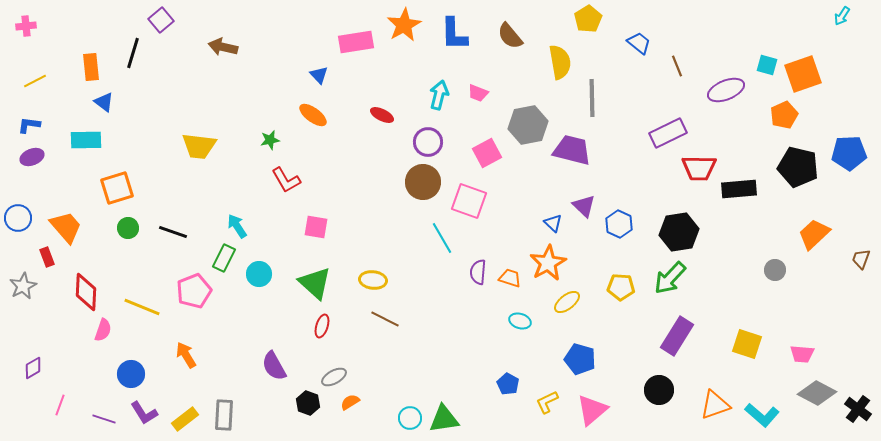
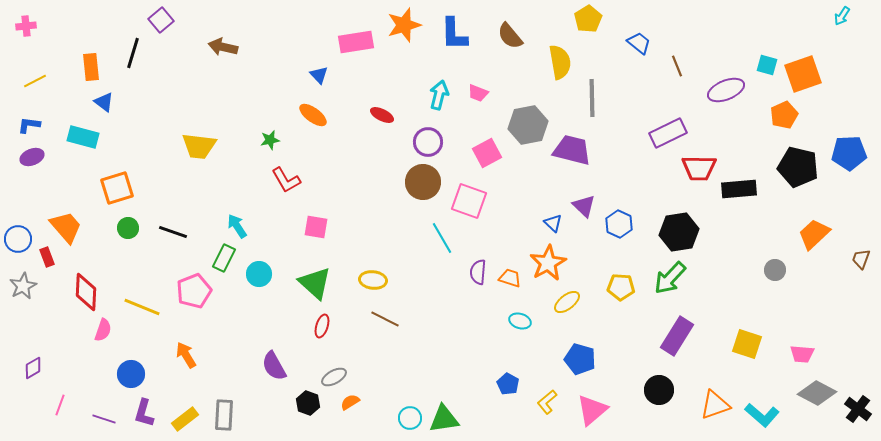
orange star at (404, 25): rotated 12 degrees clockwise
cyan rectangle at (86, 140): moved 3 px left, 3 px up; rotated 16 degrees clockwise
blue circle at (18, 218): moved 21 px down
yellow L-shape at (547, 402): rotated 15 degrees counterclockwise
purple L-shape at (144, 413): rotated 48 degrees clockwise
